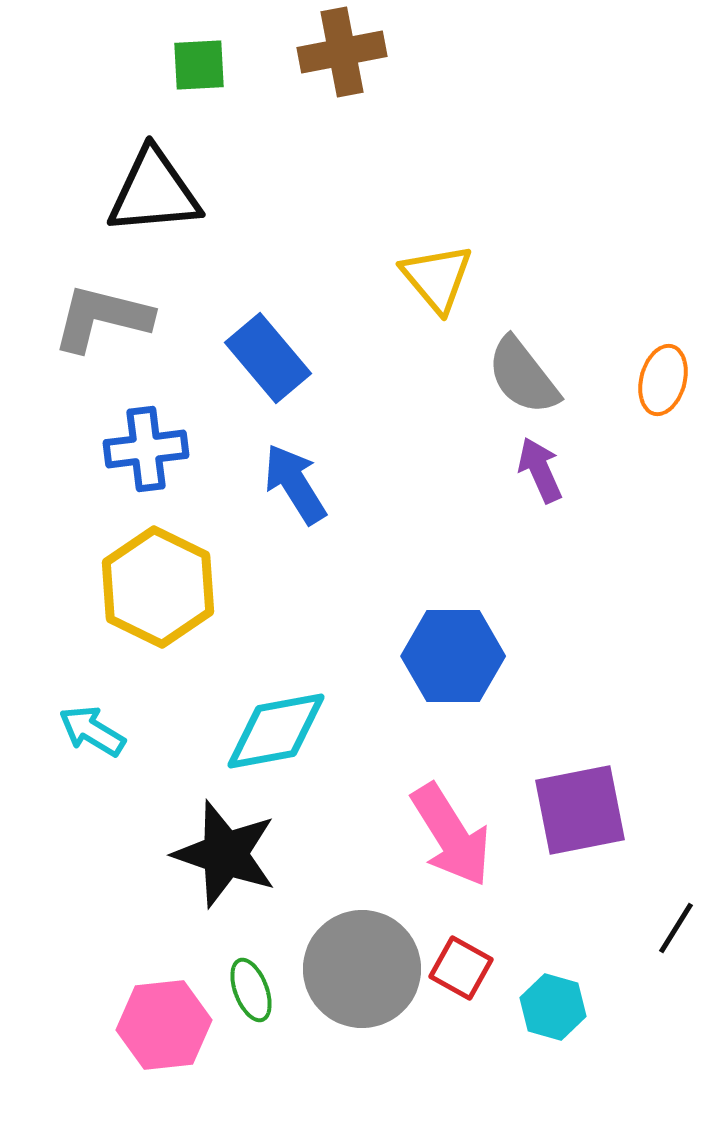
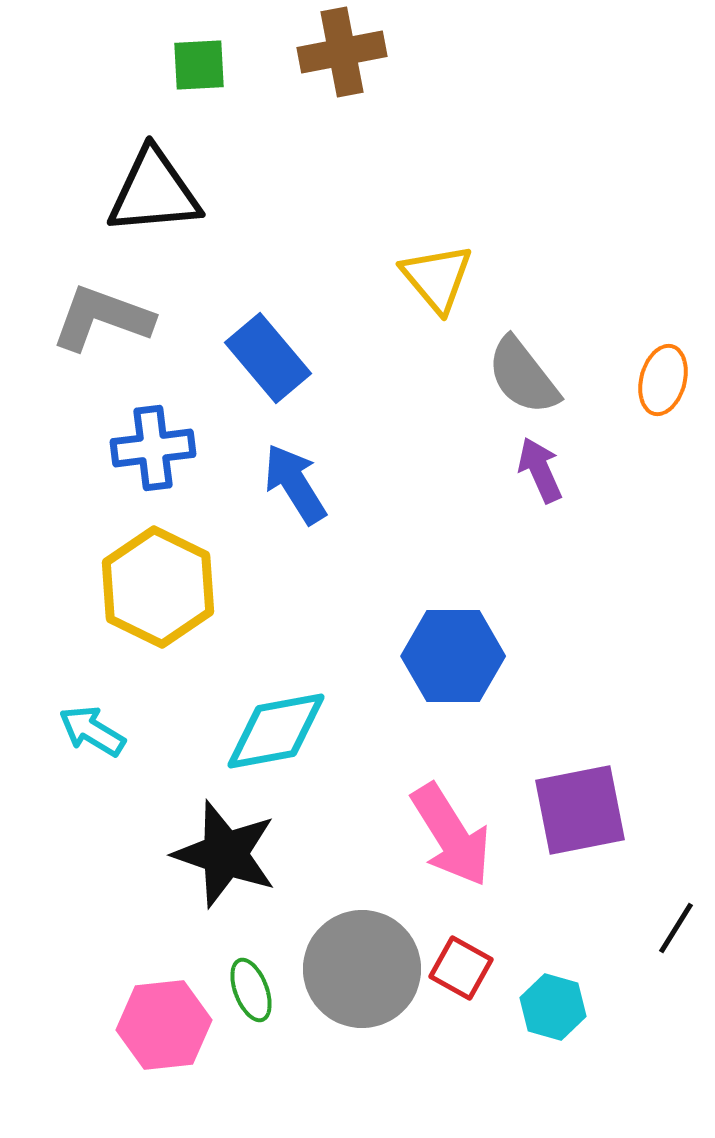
gray L-shape: rotated 6 degrees clockwise
blue cross: moved 7 px right, 1 px up
